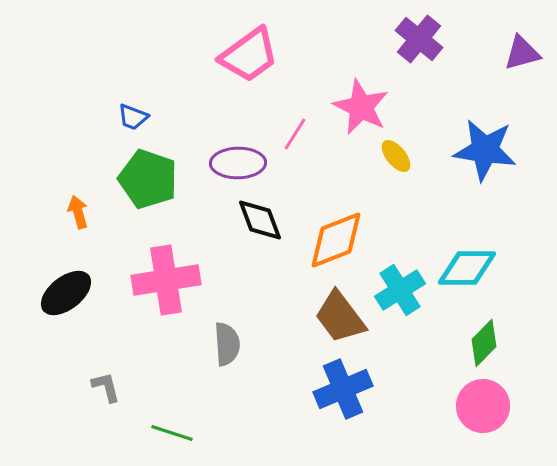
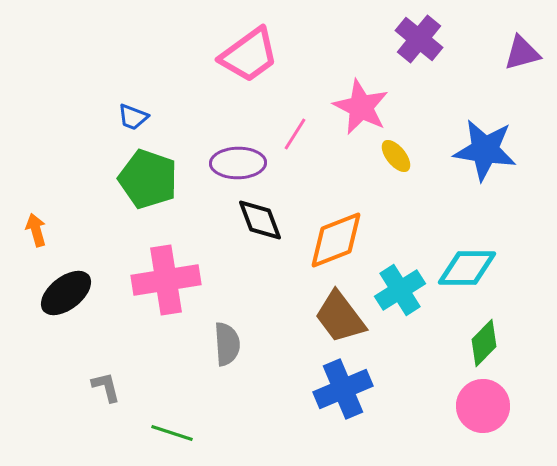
orange arrow: moved 42 px left, 18 px down
